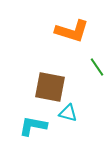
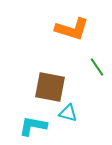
orange L-shape: moved 2 px up
